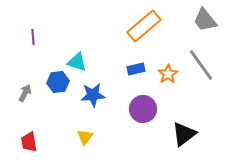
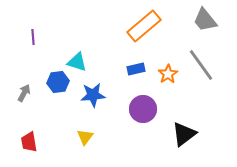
gray arrow: moved 1 px left
